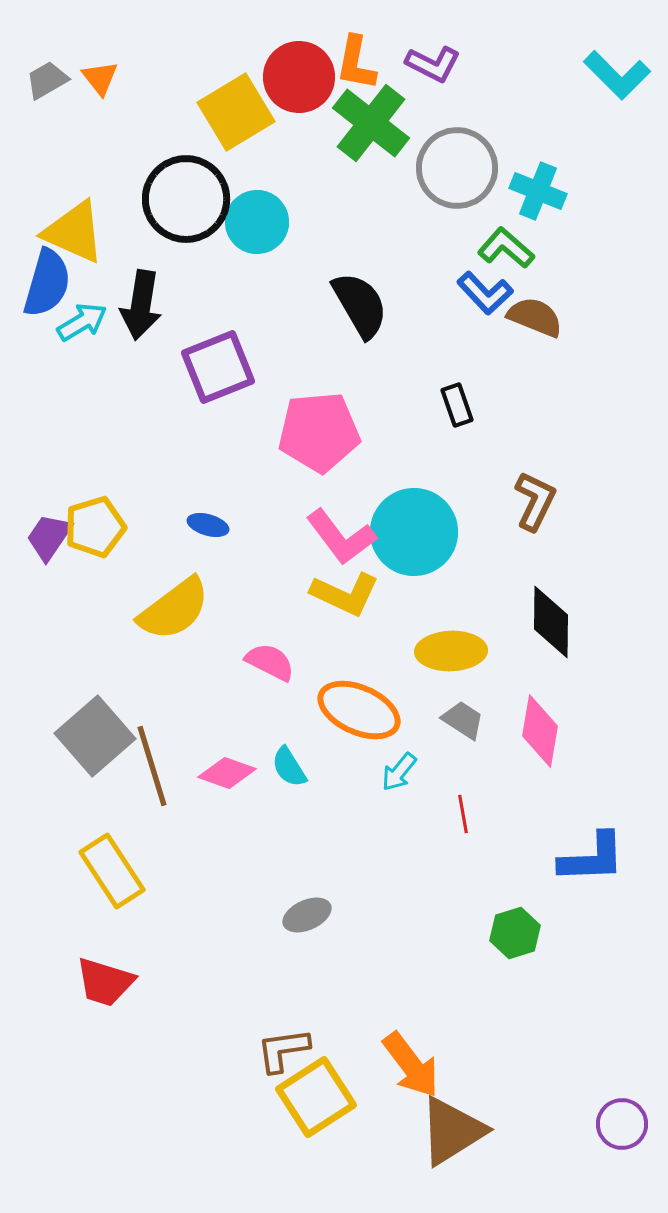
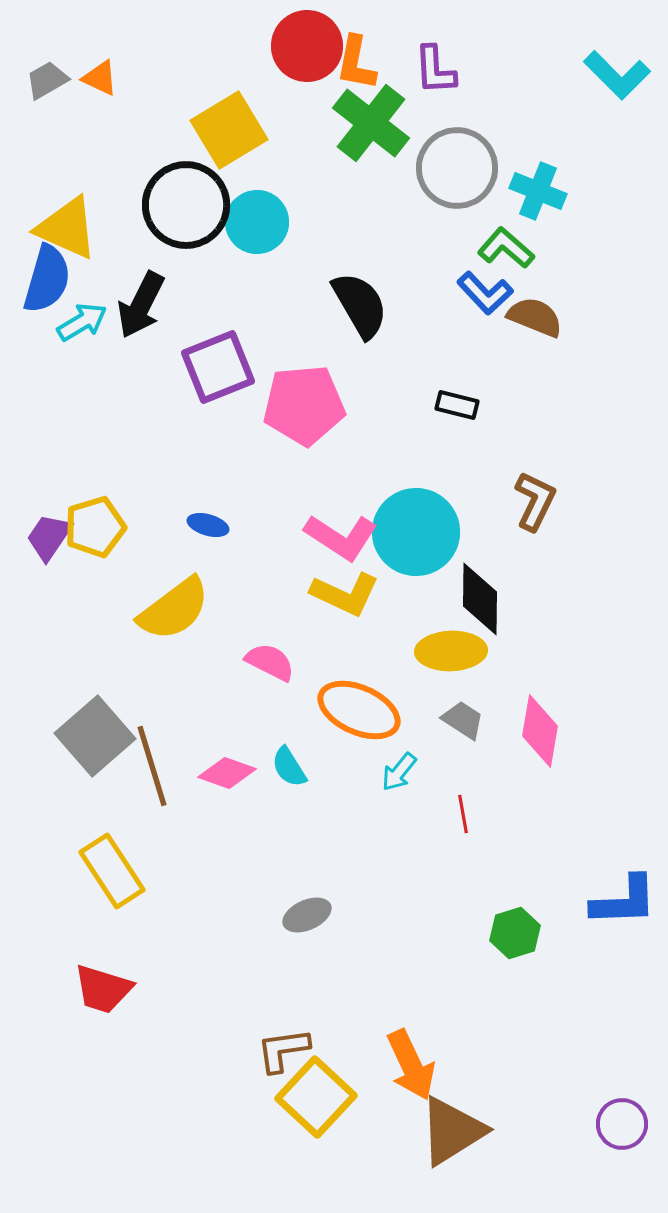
purple L-shape at (433, 64): moved 2 px right, 6 px down; rotated 60 degrees clockwise
red circle at (299, 77): moved 8 px right, 31 px up
orange triangle at (100, 78): rotated 27 degrees counterclockwise
yellow square at (236, 112): moved 7 px left, 18 px down
black circle at (186, 199): moved 6 px down
yellow triangle at (74, 232): moved 7 px left, 4 px up
blue semicircle at (47, 283): moved 4 px up
black arrow at (141, 305): rotated 18 degrees clockwise
black rectangle at (457, 405): rotated 57 degrees counterclockwise
pink pentagon at (319, 432): moved 15 px left, 27 px up
cyan circle at (414, 532): moved 2 px right
pink L-shape at (341, 537): rotated 20 degrees counterclockwise
black diamond at (551, 622): moved 71 px left, 23 px up
blue L-shape at (592, 858): moved 32 px right, 43 px down
red trapezoid at (105, 982): moved 2 px left, 7 px down
orange arrow at (411, 1065): rotated 12 degrees clockwise
yellow square at (316, 1097): rotated 14 degrees counterclockwise
